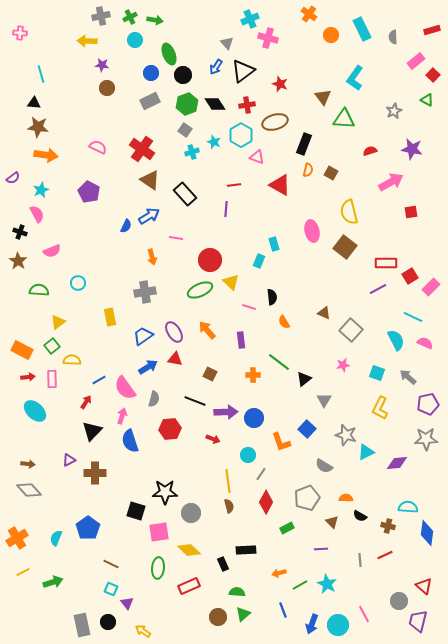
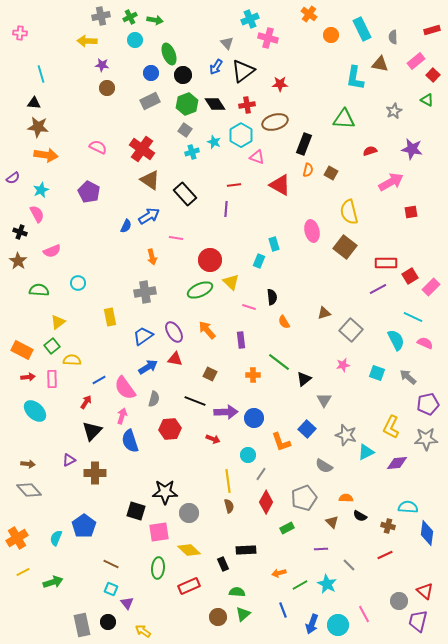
cyan L-shape at (355, 78): rotated 25 degrees counterclockwise
red star at (280, 84): rotated 21 degrees counterclockwise
brown triangle at (323, 97): moved 57 px right, 33 px up; rotated 42 degrees counterclockwise
brown triangle at (324, 313): rotated 40 degrees counterclockwise
yellow L-shape at (380, 408): moved 11 px right, 19 px down
gray pentagon at (307, 498): moved 3 px left
gray circle at (191, 513): moved 2 px left
blue pentagon at (88, 528): moved 4 px left, 2 px up
gray line at (360, 560): moved 11 px left, 5 px down; rotated 40 degrees counterclockwise
red triangle at (424, 586): moved 1 px right, 5 px down
